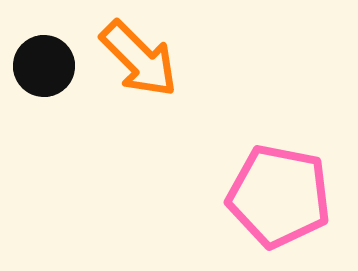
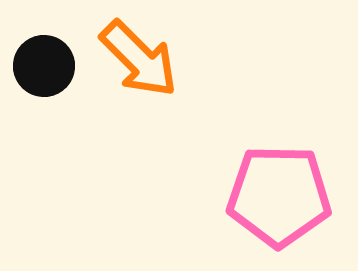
pink pentagon: rotated 10 degrees counterclockwise
